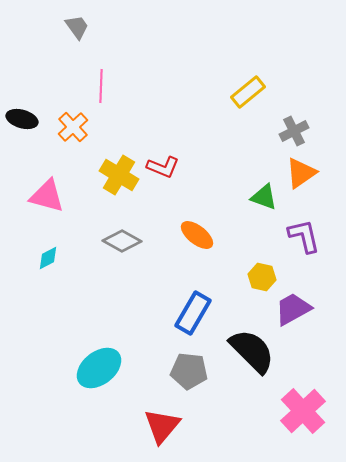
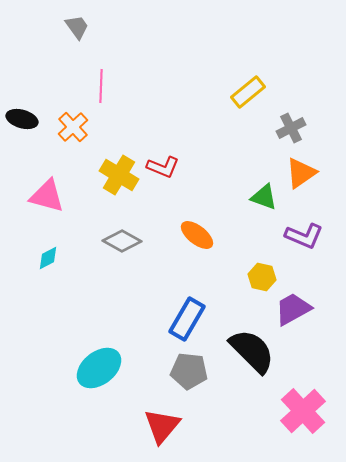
gray cross: moved 3 px left, 3 px up
purple L-shape: rotated 126 degrees clockwise
blue rectangle: moved 6 px left, 6 px down
